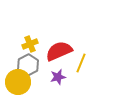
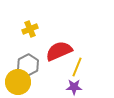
yellow cross: moved 15 px up
yellow line: moved 4 px left, 4 px down
purple star: moved 16 px right, 10 px down; rotated 14 degrees clockwise
